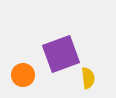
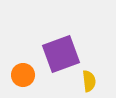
yellow semicircle: moved 1 px right, 3 px down
